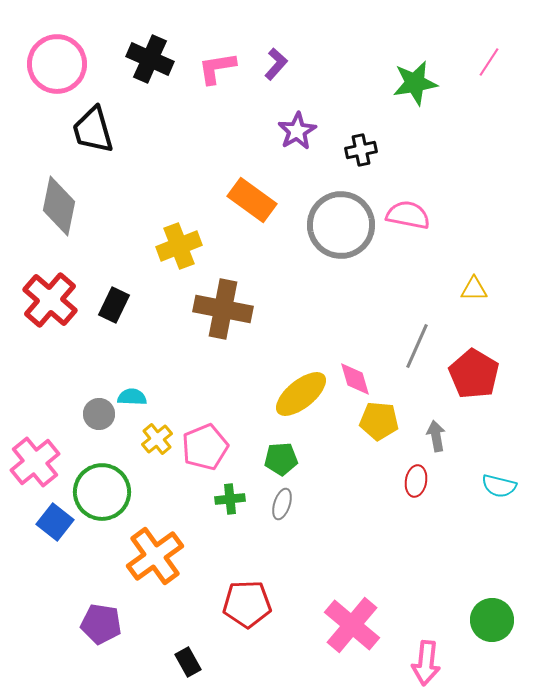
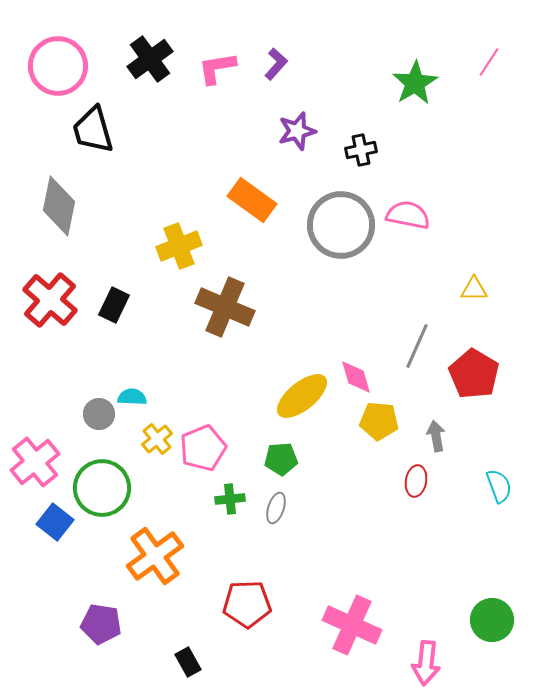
black cross at (150, 59): rotated 30 degrees clockwise
pink circle at (57, 64): moved 1 px right, 2 px down
green star at (415, 83): rotated 21 degrees counterclockwise
purple star at (297, 131): rotated 15 degrees clockwise
brown cross at (223, 309): moved 2 px right, 2 px up; rotated 12 degrees clockwise
pink diamond at (355, 379): moved 1 px right, 2 px up
yellow ellipse at (301, 394): moved 1 px right, 2 px down
pink pentagon at (205, 447): moved 2 px left, 1 px down
cyan semicircle at (499, 486): rotated 124 degrees counterclockwise
green circle at (102, 492): moved 4 px up
gray ellipse at (282, 504): moved 6 px left, 4 px down
pink cross at (352, 625): rotated 16 degrees counterclockwise
